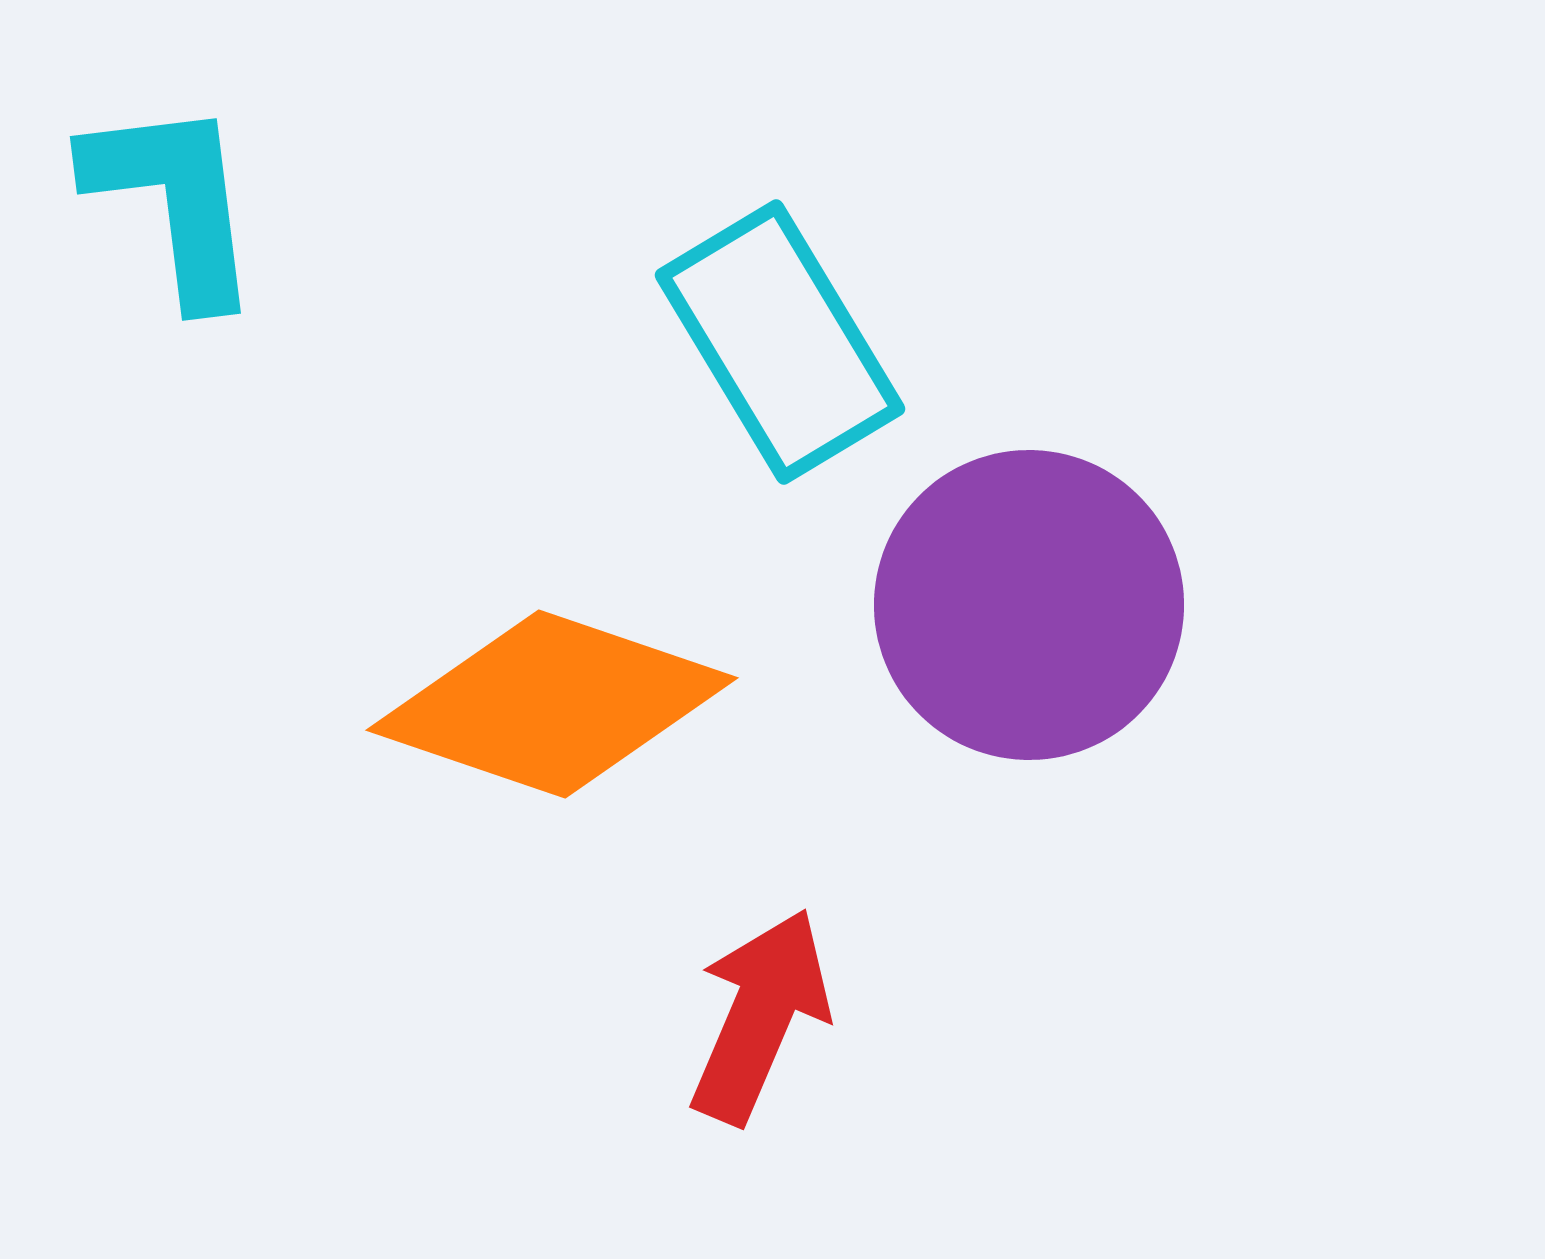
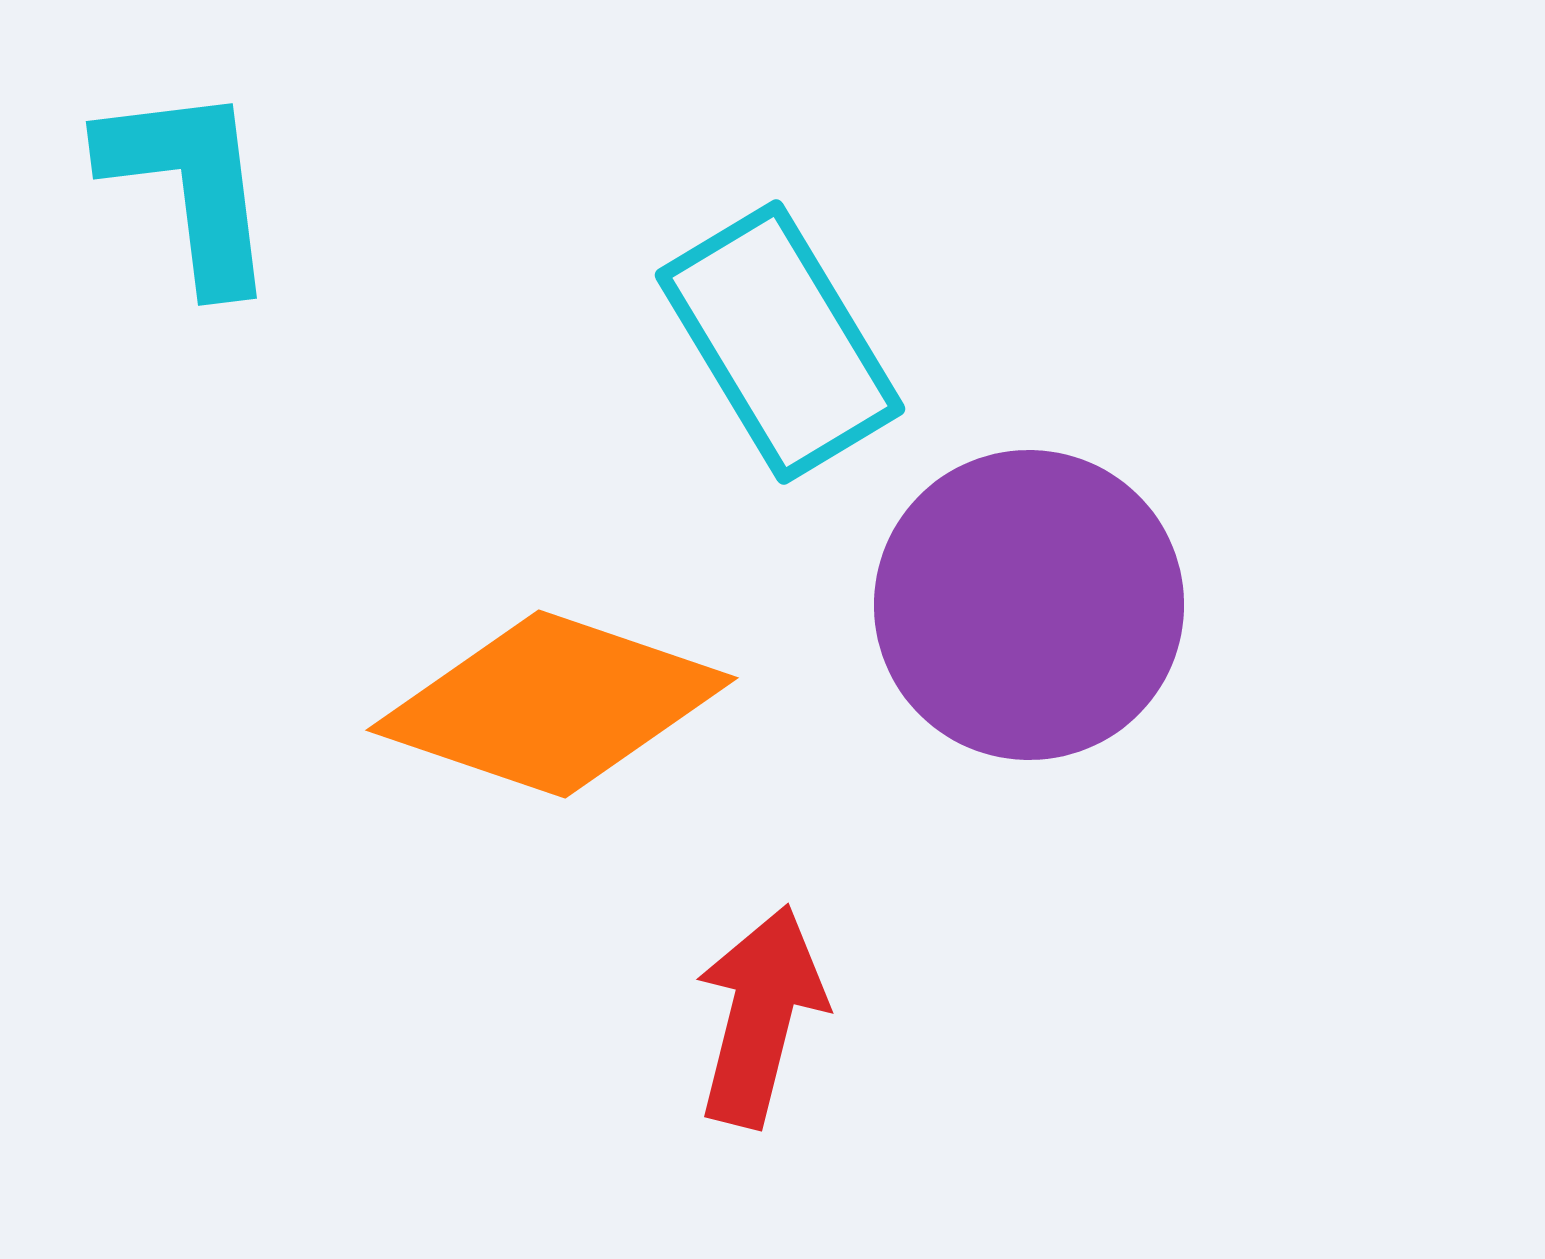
cyan L-shape: moved 16 px right, 15 px up
red arrow: rotated 9 degrees counterclockwise
